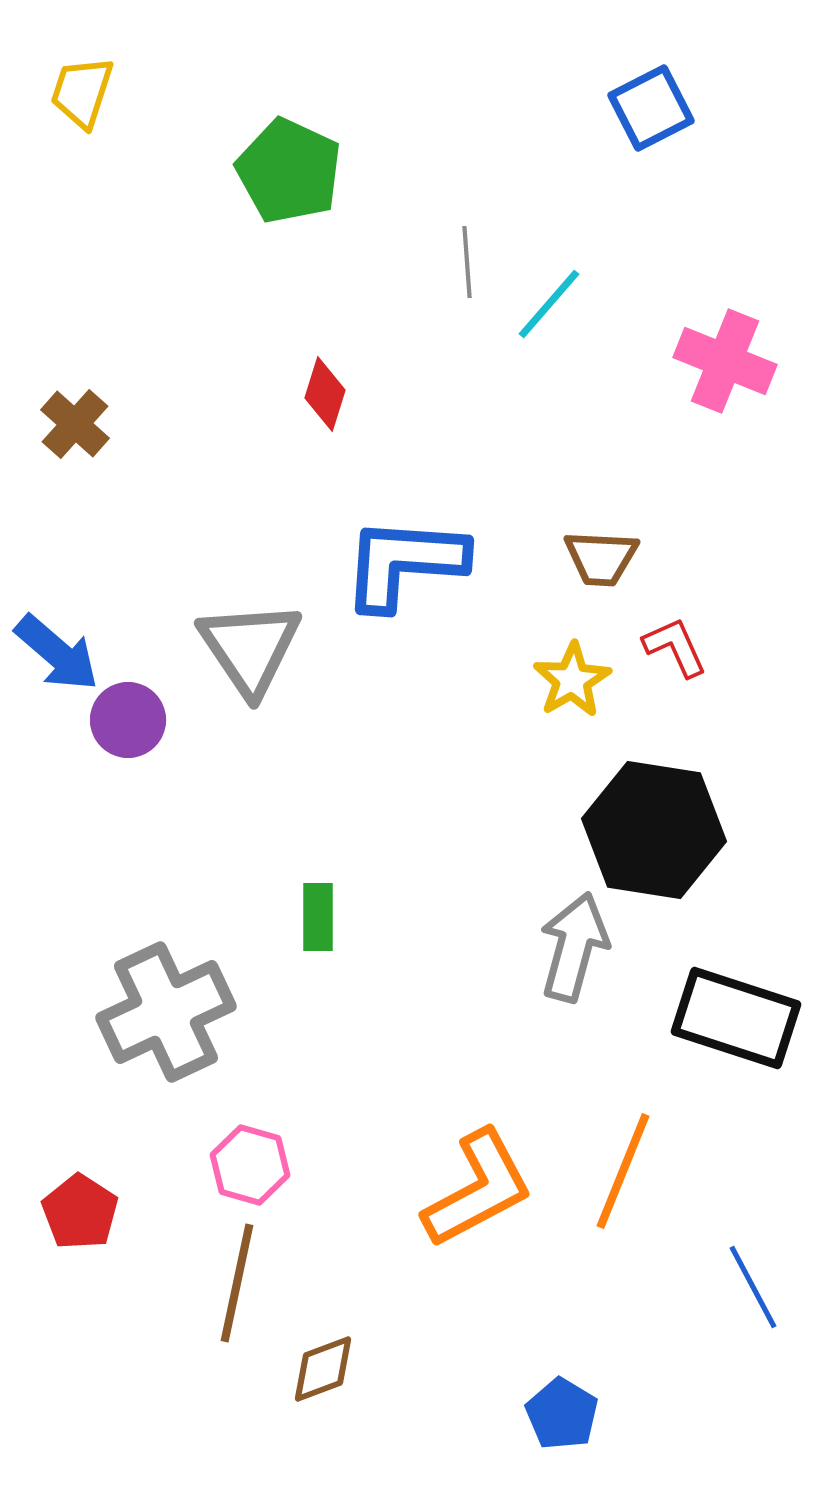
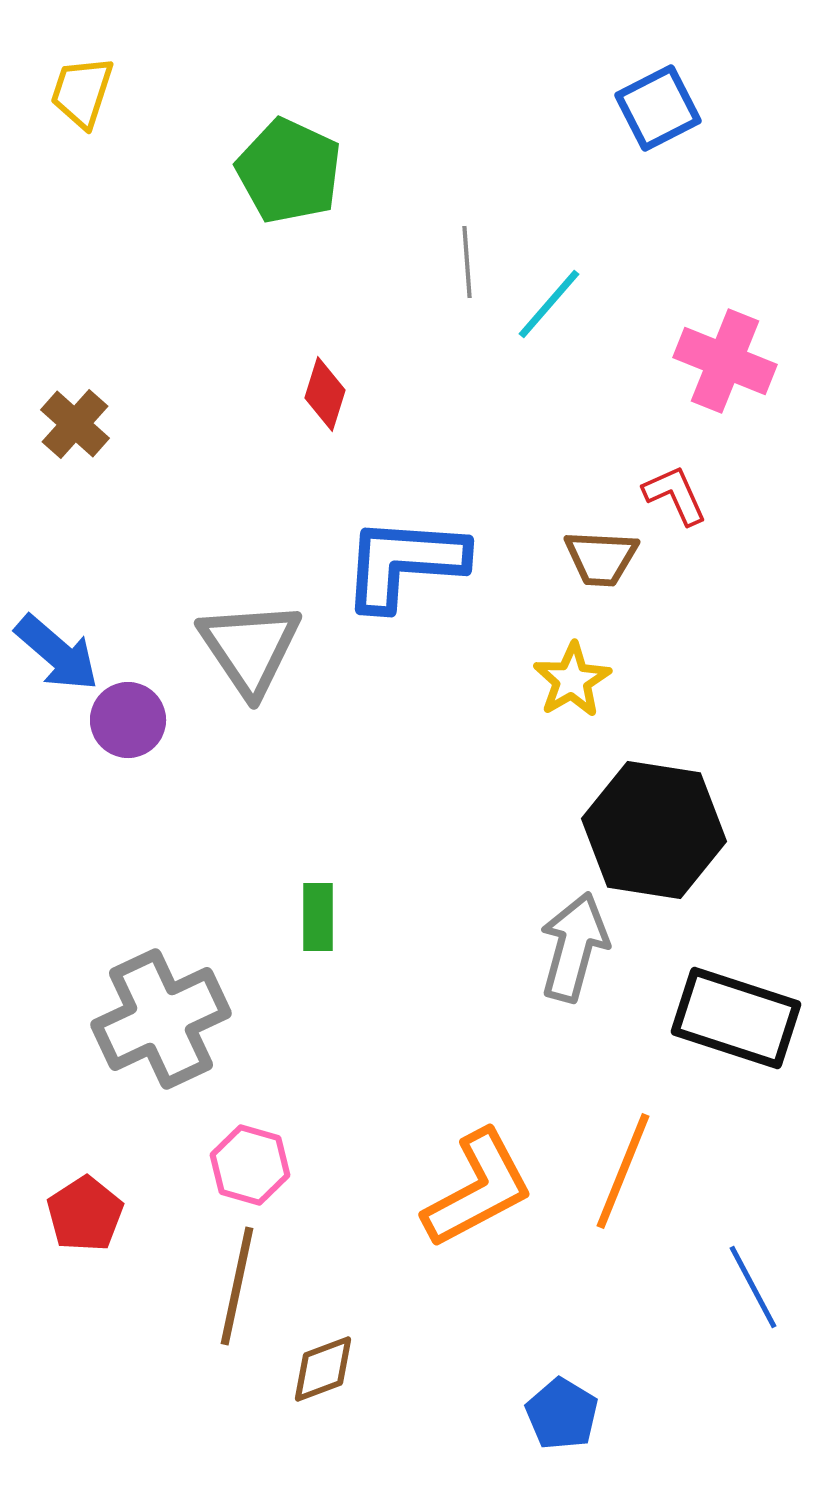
blue square: moved 7 px right
red L-shape: moved 152 px up
gray cross: moved 5 px left, 7 px down
red pentagon: moved 5 px right, 2 px down; rotated 6 degrees clockwise
brown line: moved 3 px down
